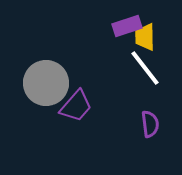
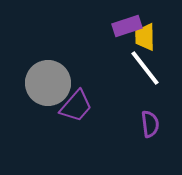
gray circle: moved 2 px right
